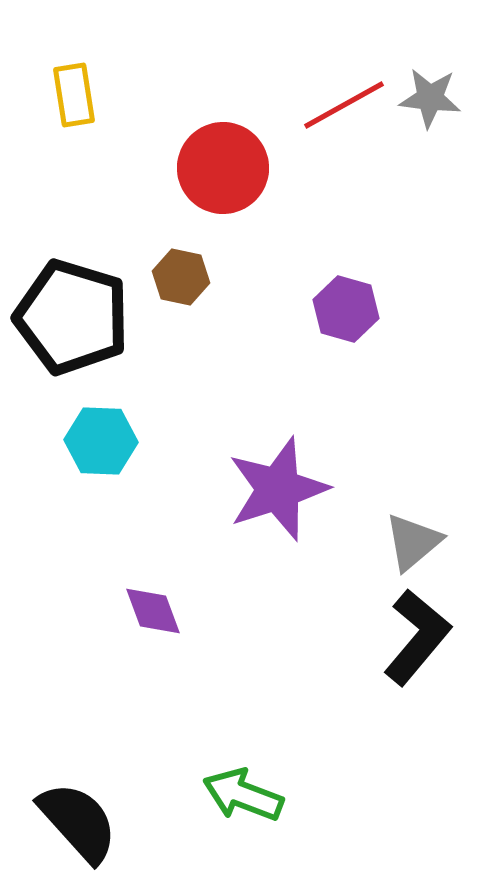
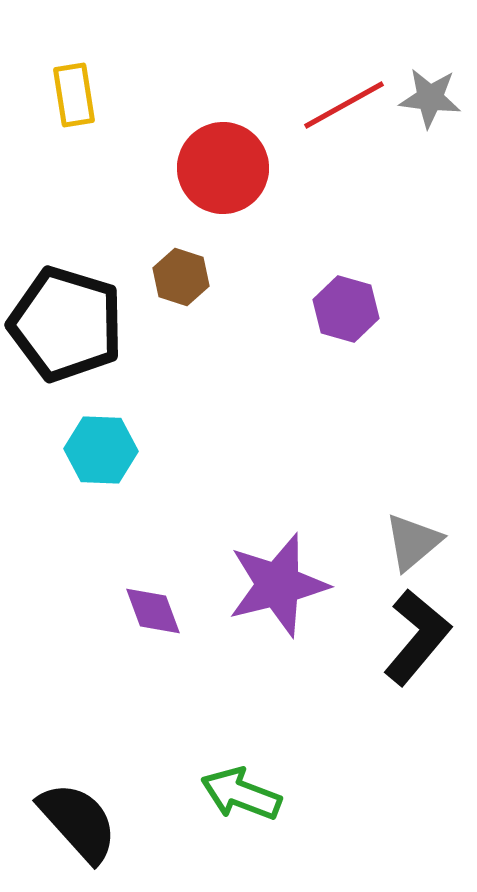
brown hexagon: rotated 6 degrees clockwise
black pentagon: moved 6 px left, 7 px down
cyan hexagon: moved 9 px down
purple star: moved 96 px down; rotated 4 degrees clockwise
green arrow: moved 2 px left, 1 px up
